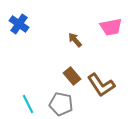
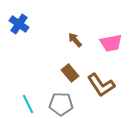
pink trapezoid: moved 16 px down
brown rectangle: moved 2 px left, 3 px up
gray pentagon: rotated 10 degrees counterclockwise
